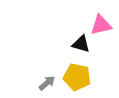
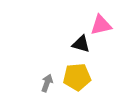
yellow pentagon: rotated 16 degrees counterclockwise
gray arrow: rotated 30 degrees counterclockwise
